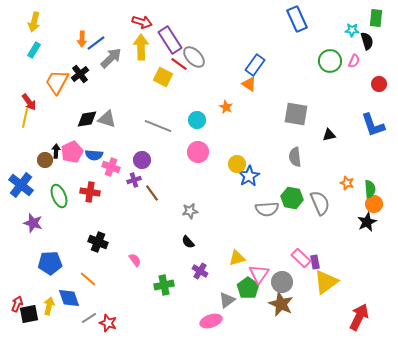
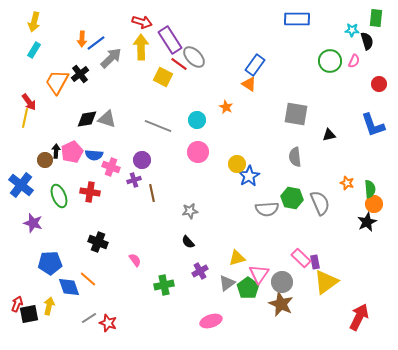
blue rectangle at (297, 19): rotated 65 degrees counterclockwise
brown line at (152, 193): rotated 24 degrees clockwise
purple cross at (200, 271): rotated 28 degrees clockwise
blue diamond at (69, 298): moved 11 px up
gray triangle at (227, 300): moved 17 px up
